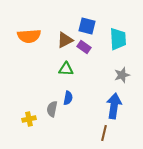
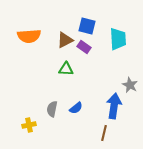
gray star: moved 8 px right, 10 px down; rotated 28 degrees counterclockwise
blue semicircle: moved 8 px right, 10 px down; rotated 40 degrees clockwise
yellow cross: moved 6 px down
